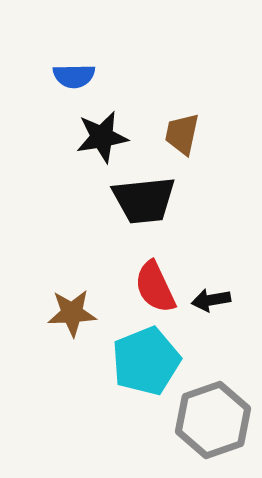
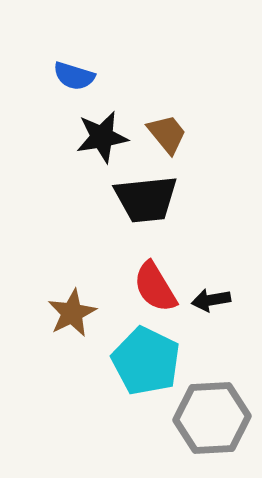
blue semicircle: rotated 18 degrees clockwise
brown trapezoid: moved 15 px left; rotated 129 degrees clockwise
black trapezoid: moved 2 px right, 1 px up
red semicircle: rotated 6 degrees counterclockwise
brown star: rotated 24 degrees counterclockwise
cyan pentagon: rotated 24 degrees counterclockwise
gray hexagon: moved 1 px left, 2 px up; rotated 16 degrees clockwise
